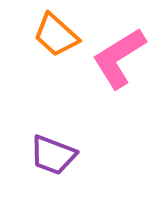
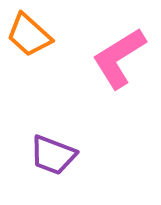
orange trapezoid: moved 27 px left
